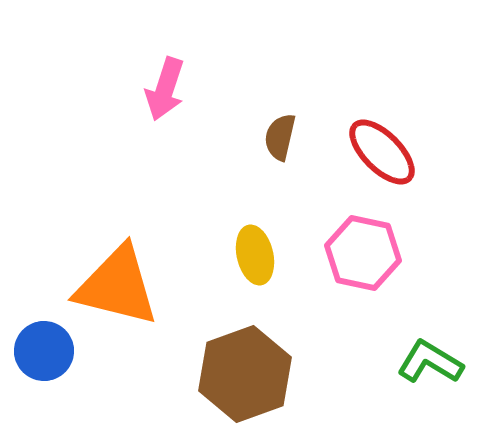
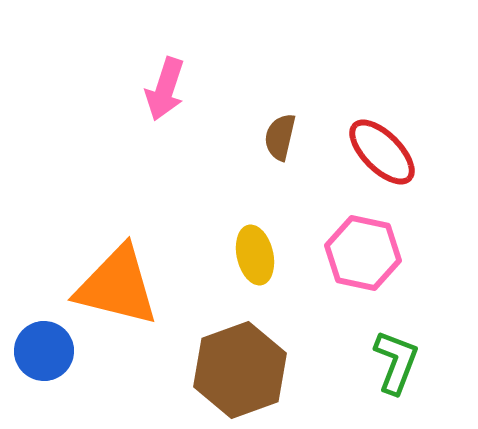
green L-shape: moved 34 px left; rotated 80 degrees clockwise
brown hexagon: moved 5 px left, 4 px up
